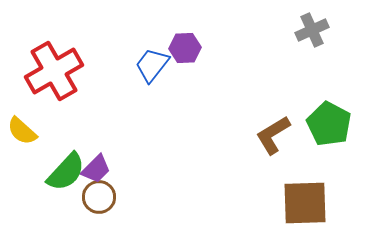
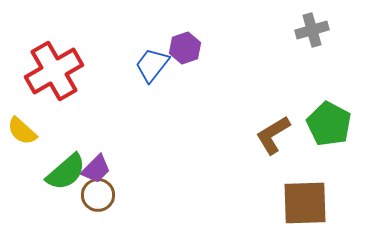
gray cross: rotated 8 degrees clockwise
purple hexagon: rotated 16 degrees counterclockwise
green semicircle: rotated 6 degrees clockwise
brown circle: moved 1 px left, 2 px up
